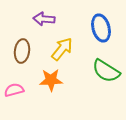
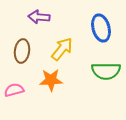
purple arrow: moved 5 px left, 2 px up
green semicircle: rotated 32 degrees counterclockwise
